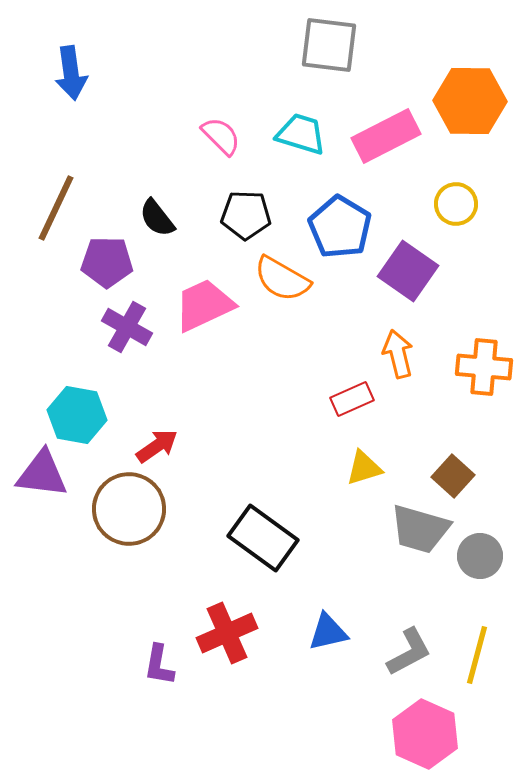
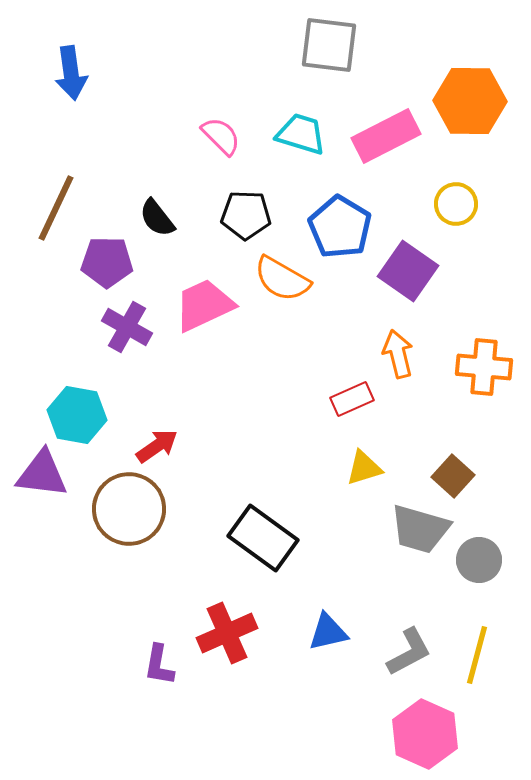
gray circle: moved 1 px left, 4 px down
